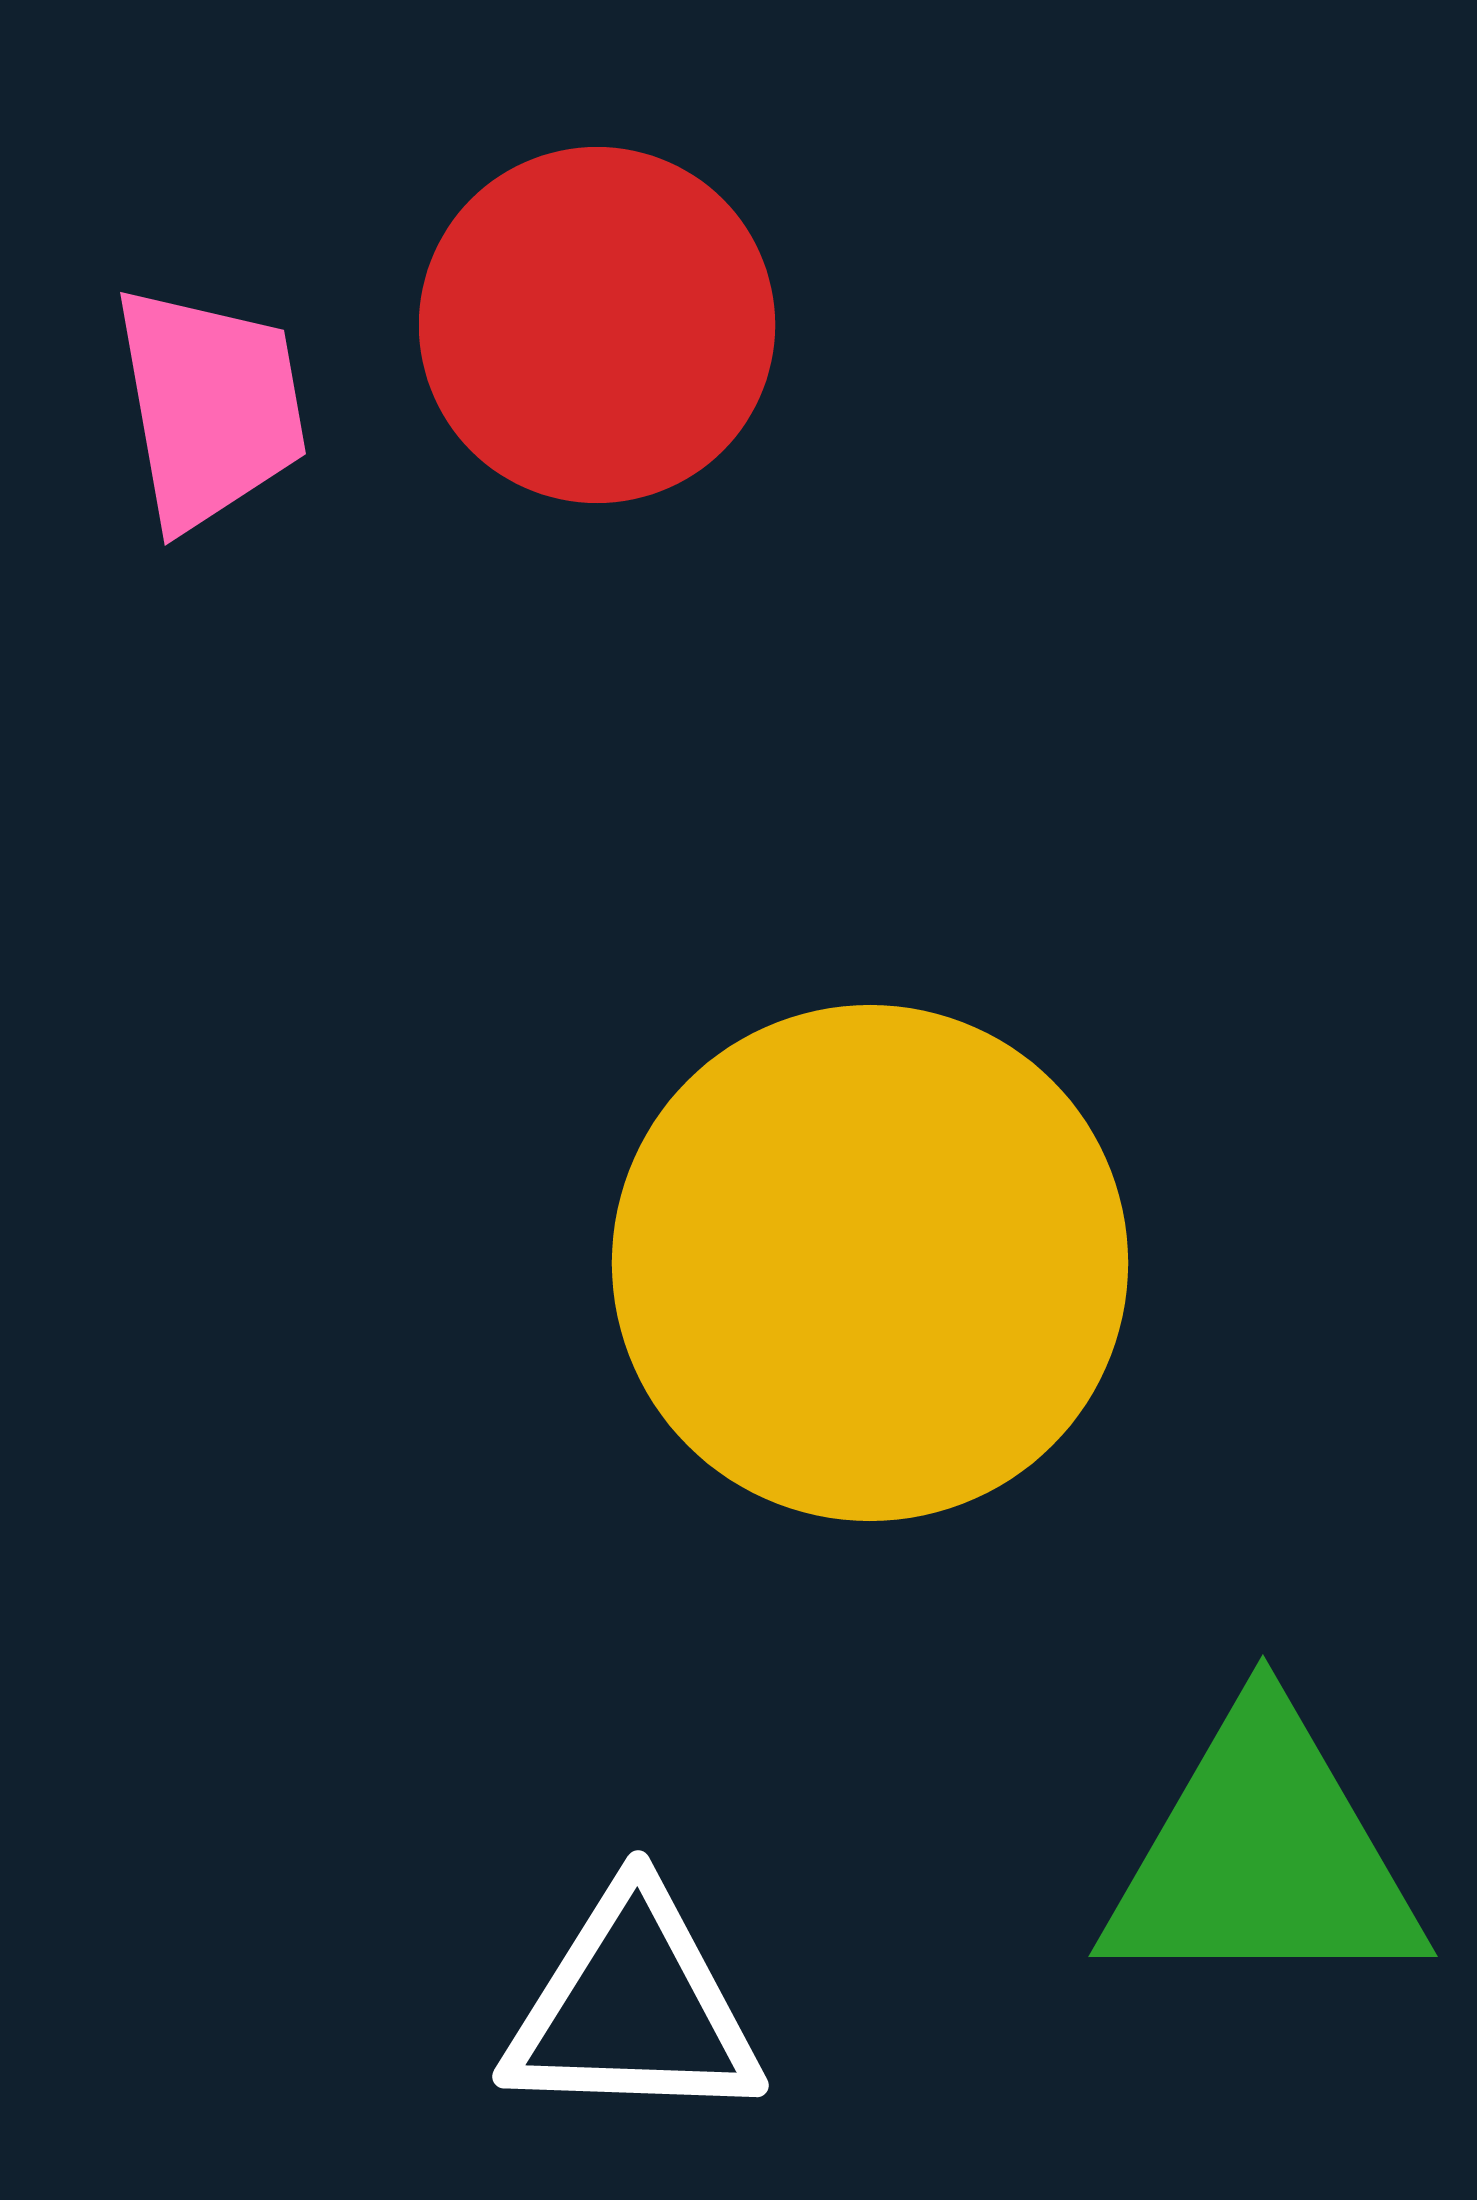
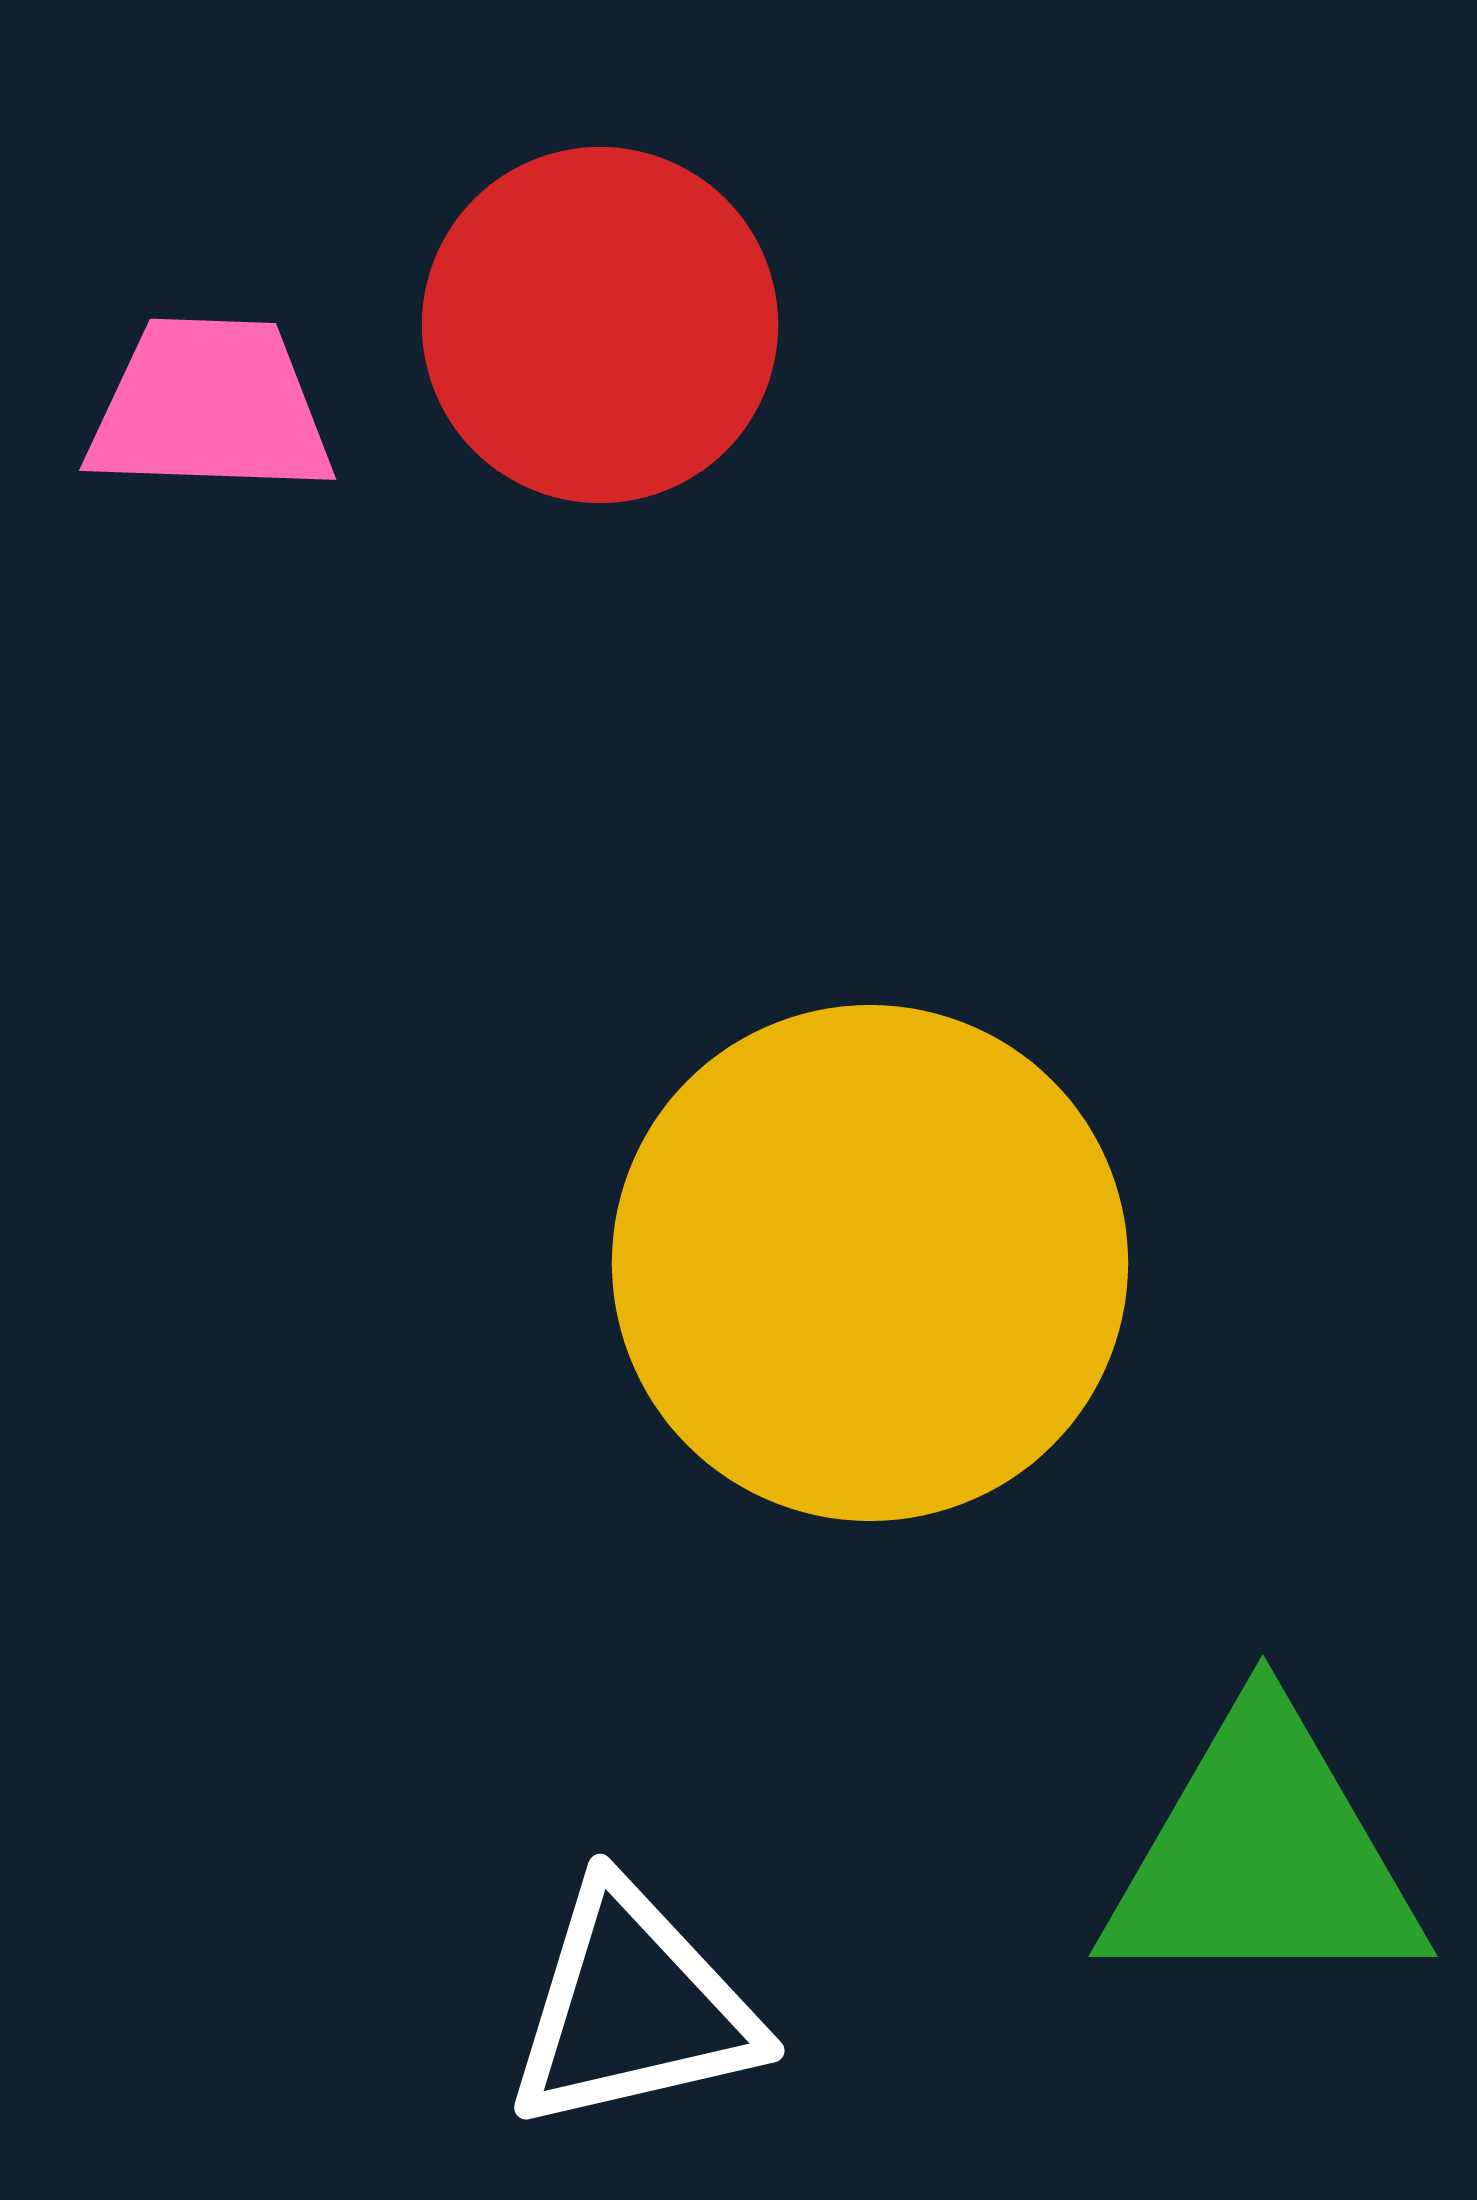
red circle: moved 3 px right
pink trapezoid: rotated 78 degrees counterclockwise
white triangle: rotated 15 degrees counterclockwise
